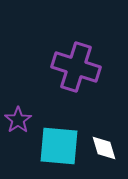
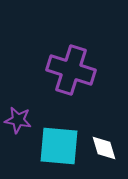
purple cross: moved 5 px left, 3 px down
purple star: rotated 28 degrees counterclockwise
